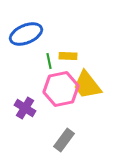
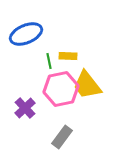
purple cross: rotated 15 degrees clockwise
gray rectangle: moved 2 px left, 3 px up
